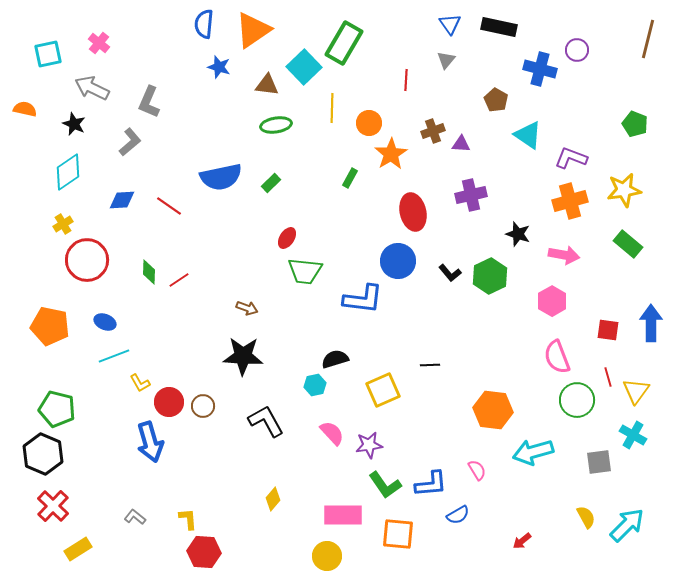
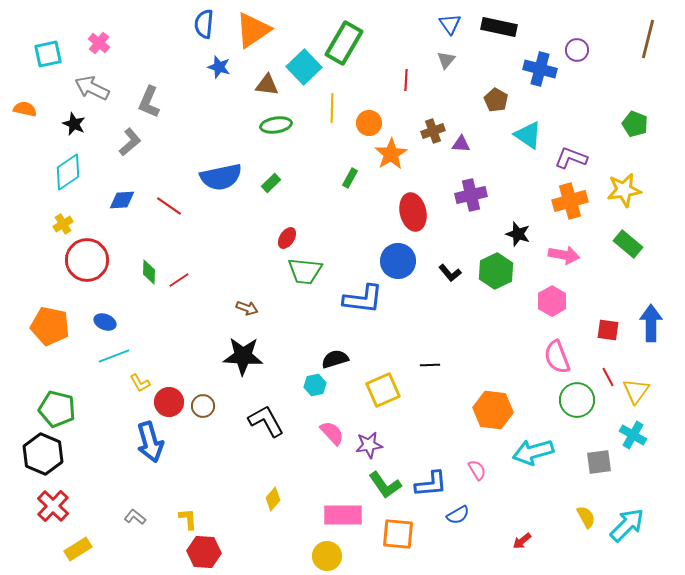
green hexagon at (490, 276): moved 6 px right, 5 px up
red line at (608, 377): rotated 12 degrees counterclockwise
